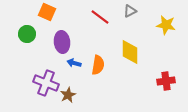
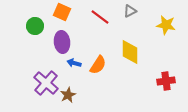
orange square: moved 15 px right
green circle: moved 8 px right, 8 px up
orange semicircle: rotated 24 degrees clockwise
purple cross: rotated 20 degrees clockwise
